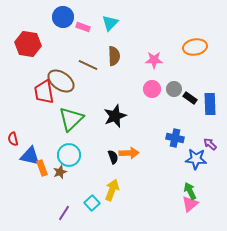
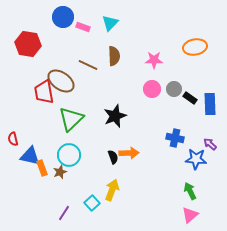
pink triangle: moved 11 px down
